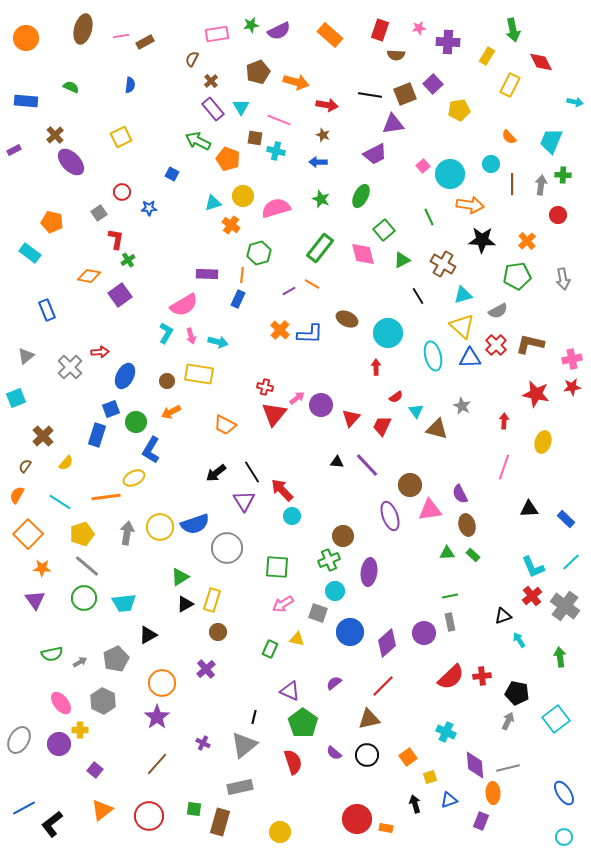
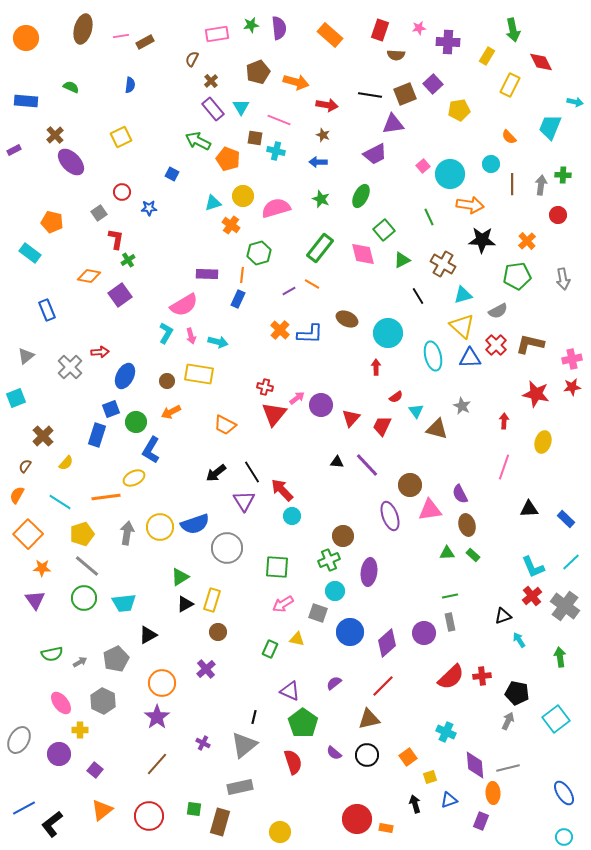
purple semicircle at (279, 31): moved 3 px up; rotated 70 degrees counterclockwise
cyan trapezoid at (551, 141): moved 1 px left, 14 px up
purple circle at (59, 744): moved 10 px down
